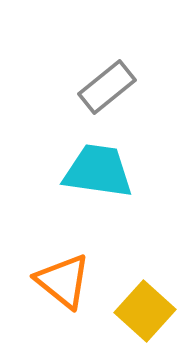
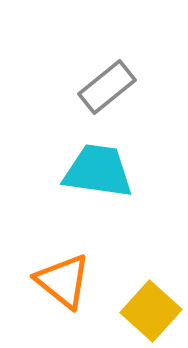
yellow square: moved 6 px right
